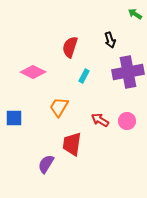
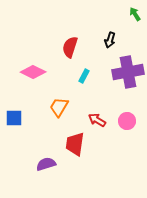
green arrow: rotated 24 degrees clockwise
black arrow: rotated 35 degrees clockwise
red arrow: moved 3 px left
red trapezoid: moved 3 px right
purple semicircle: rotated 42 degrees clockwise
